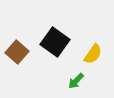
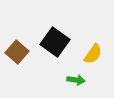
green arrow: moved 1 px up; rotated 126 degrees counterclockwise
